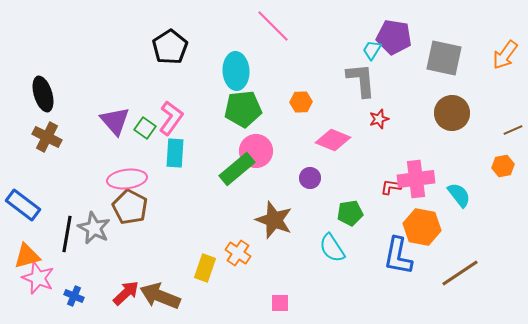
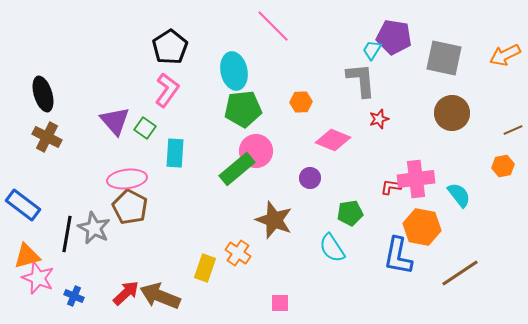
orange arrow at (505, 55): rotated 28 degrees clockwise
cyan ellipse at (236, 71): moved 2 px left; rotated 9 degrees counterclockwise
pink L-shape at (171, 118): moved 4 px left, 28 px up
